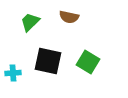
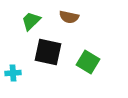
green trapezoid: moved 1 px right, 1 px up
black square: moved 9 px up
